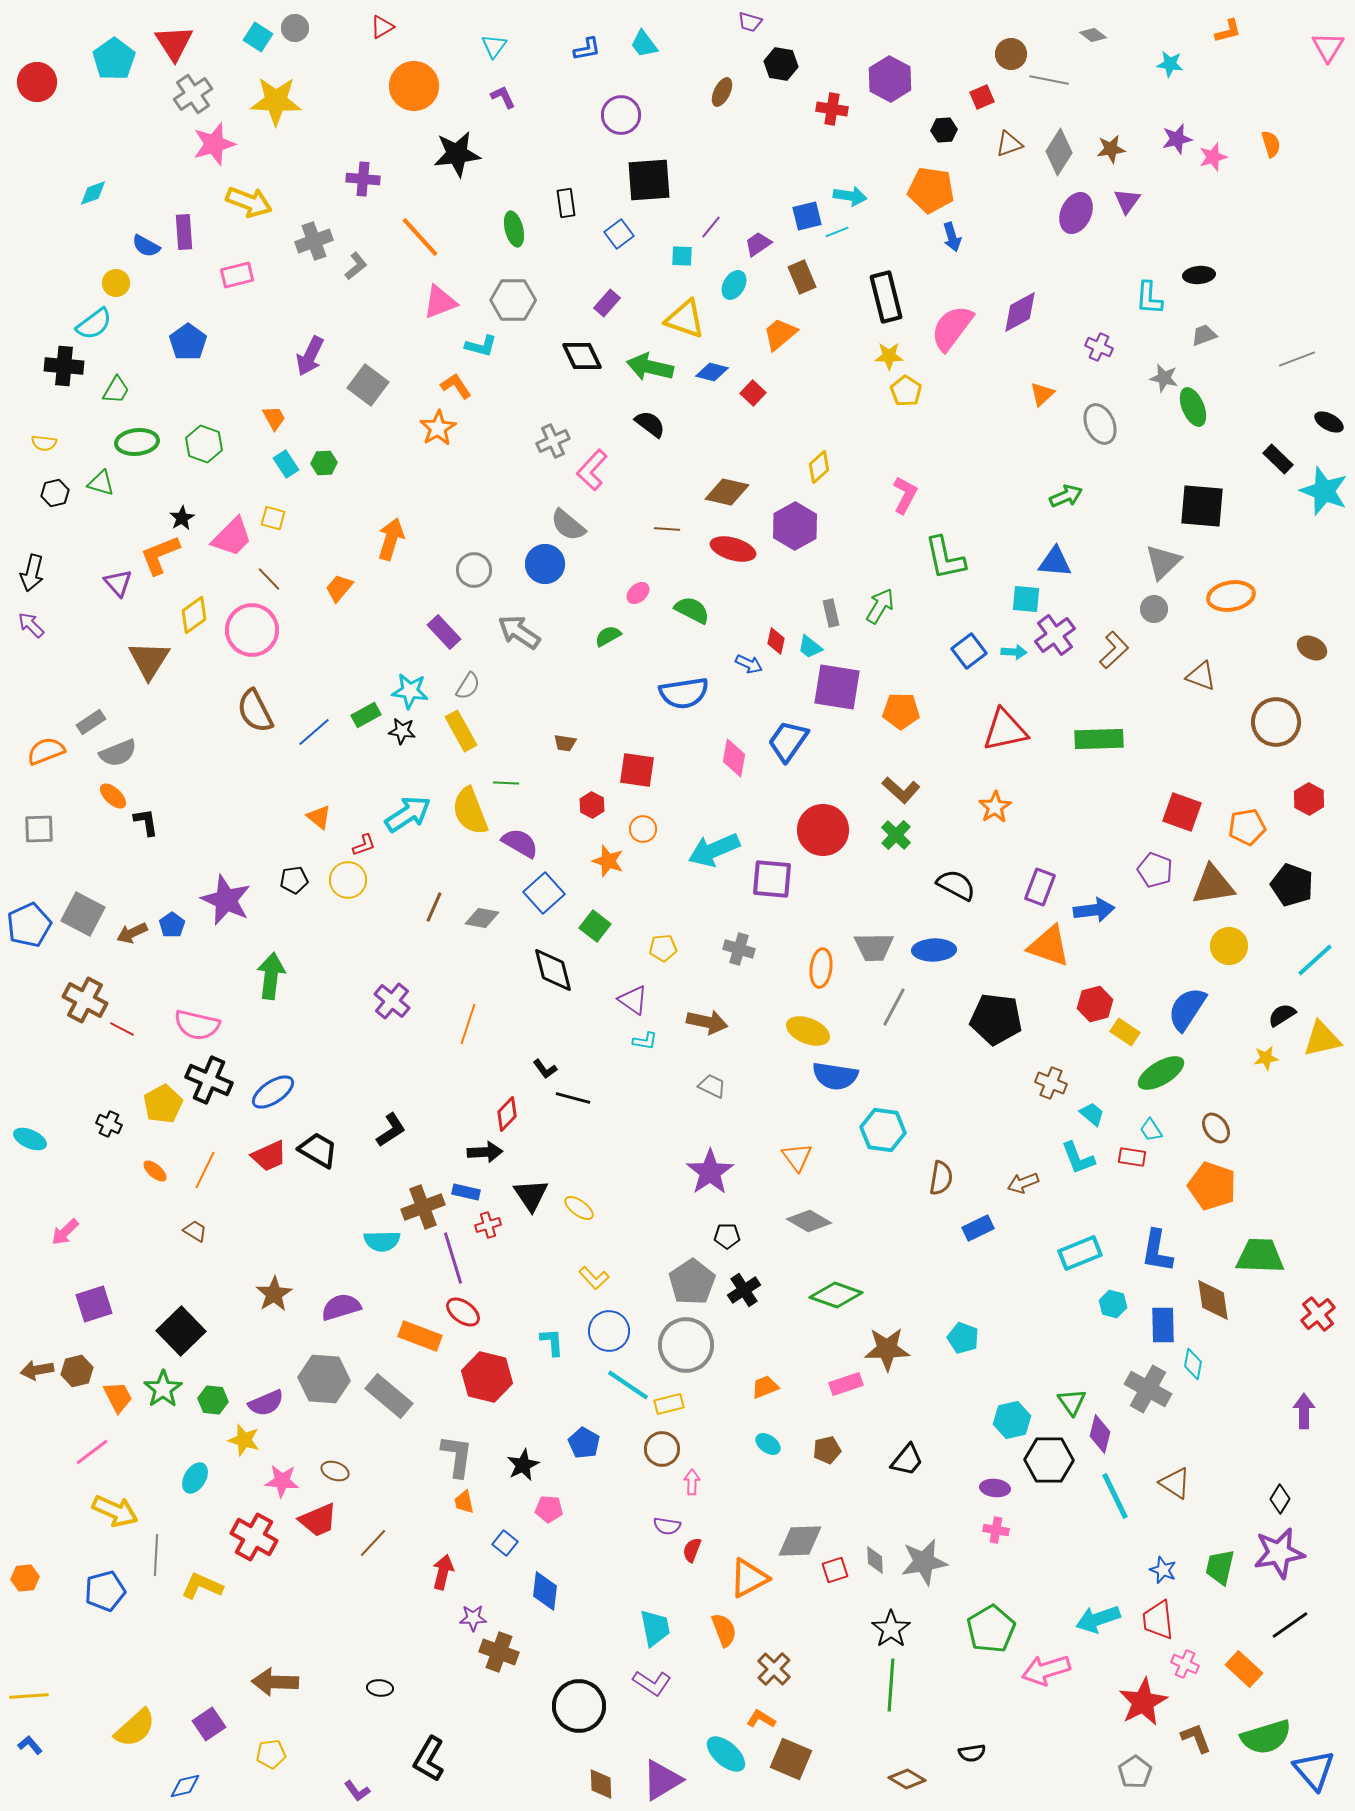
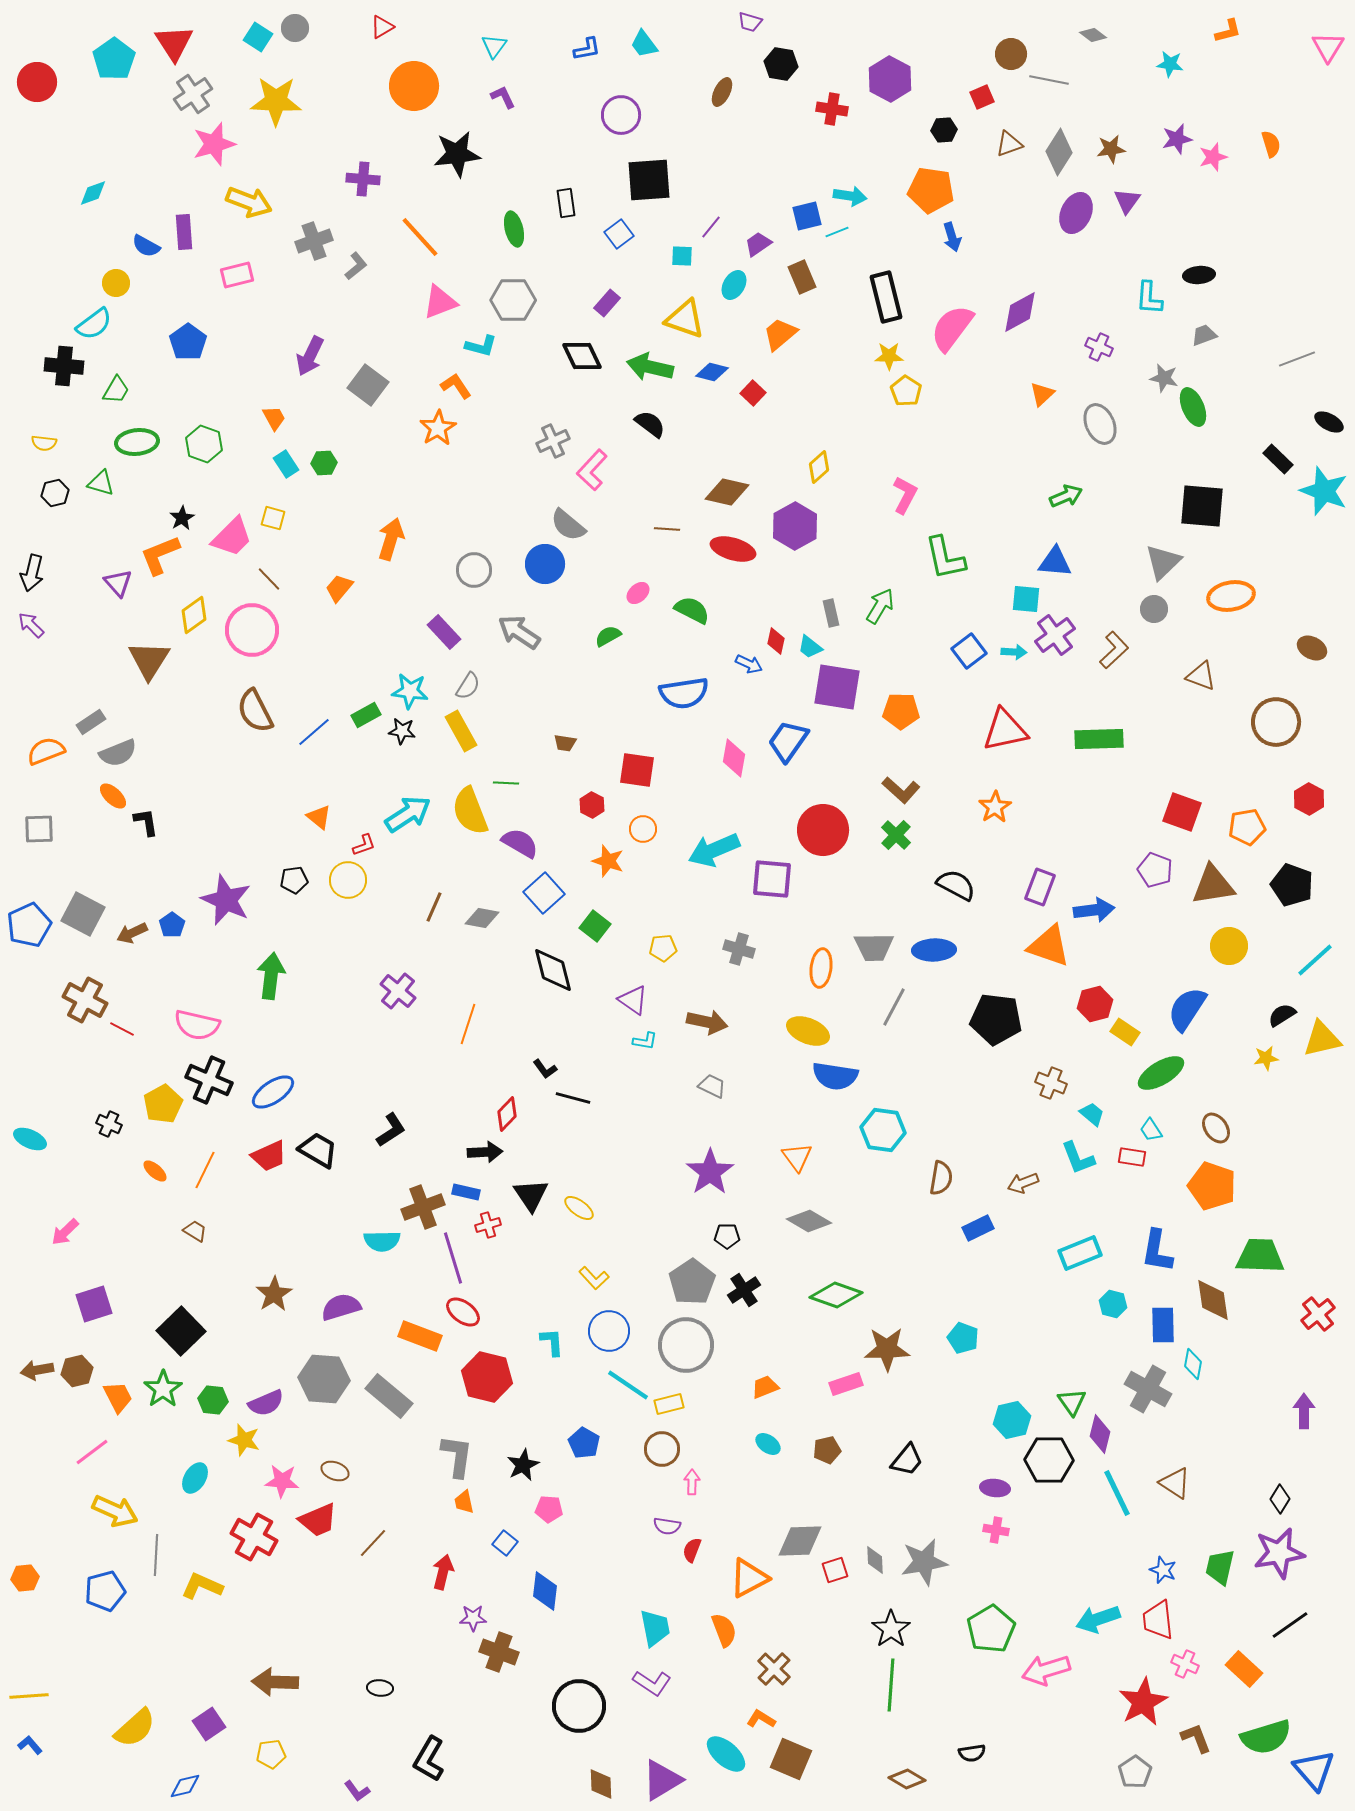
purple cross at (392, 1001): moved 6 px right, 10 px up
cyan line at (1115, 1496): moved 2 px right, 3 px up
